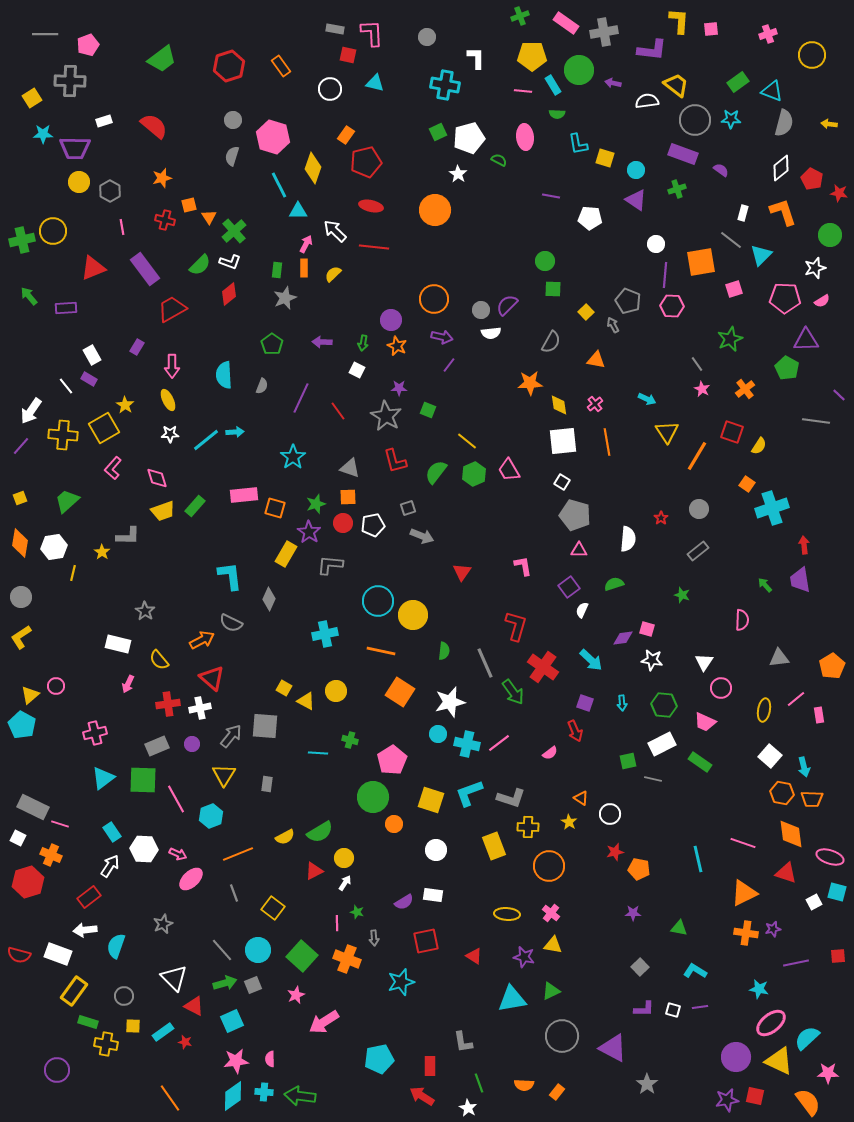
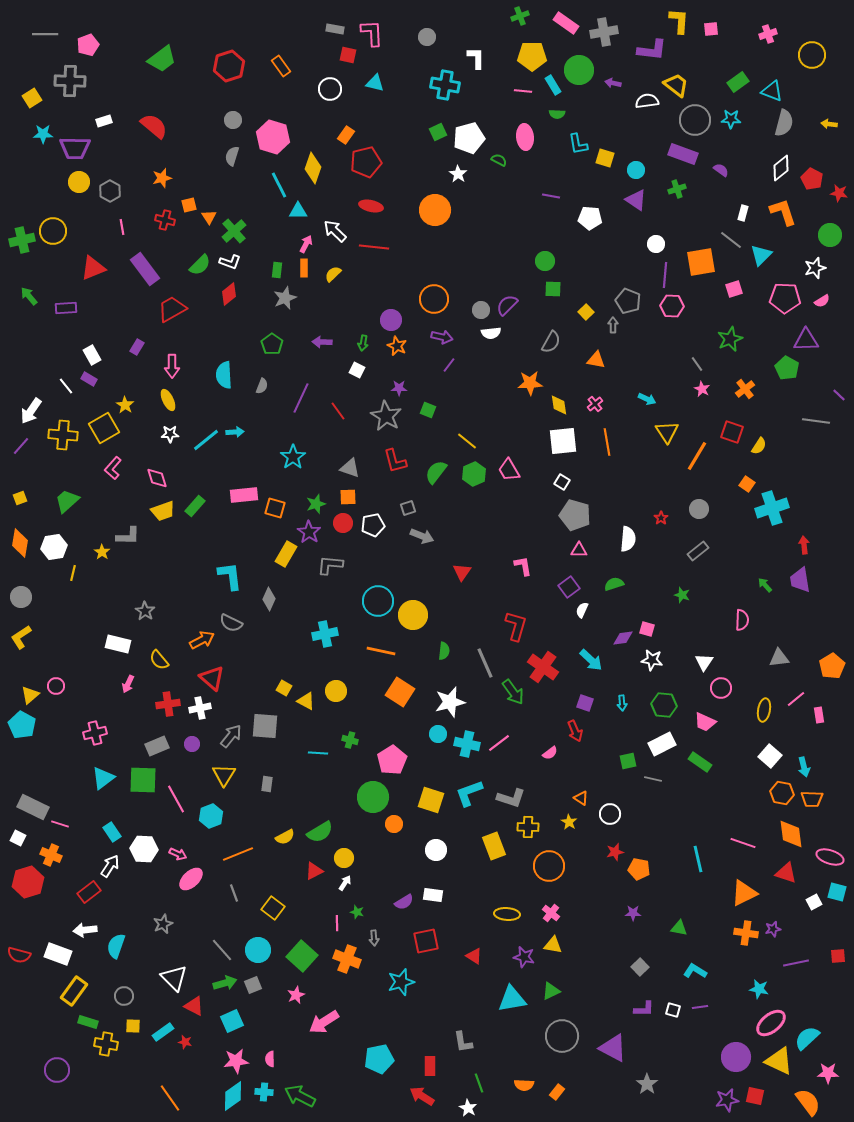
gray arrow at (613, 325): rotated 28 degrees clockwise
red rectangle at (89, 897): moved 5 px up
green arrow at (300, 1096): rotated 20 degrees clockwise
